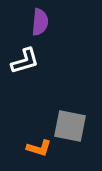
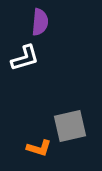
white L-shape: moved 3 px up
gray square: rotated 24 degrees counterclockwise
